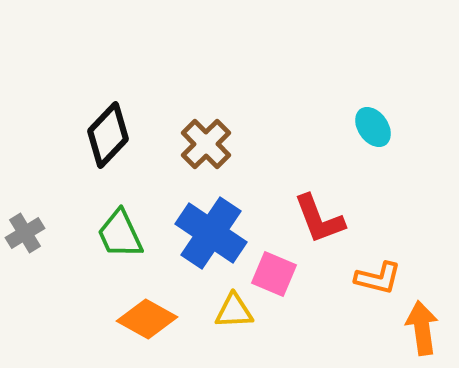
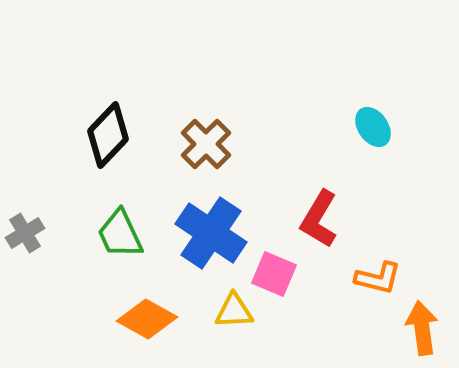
red L-shape: rotated 52 degrees clockwise
